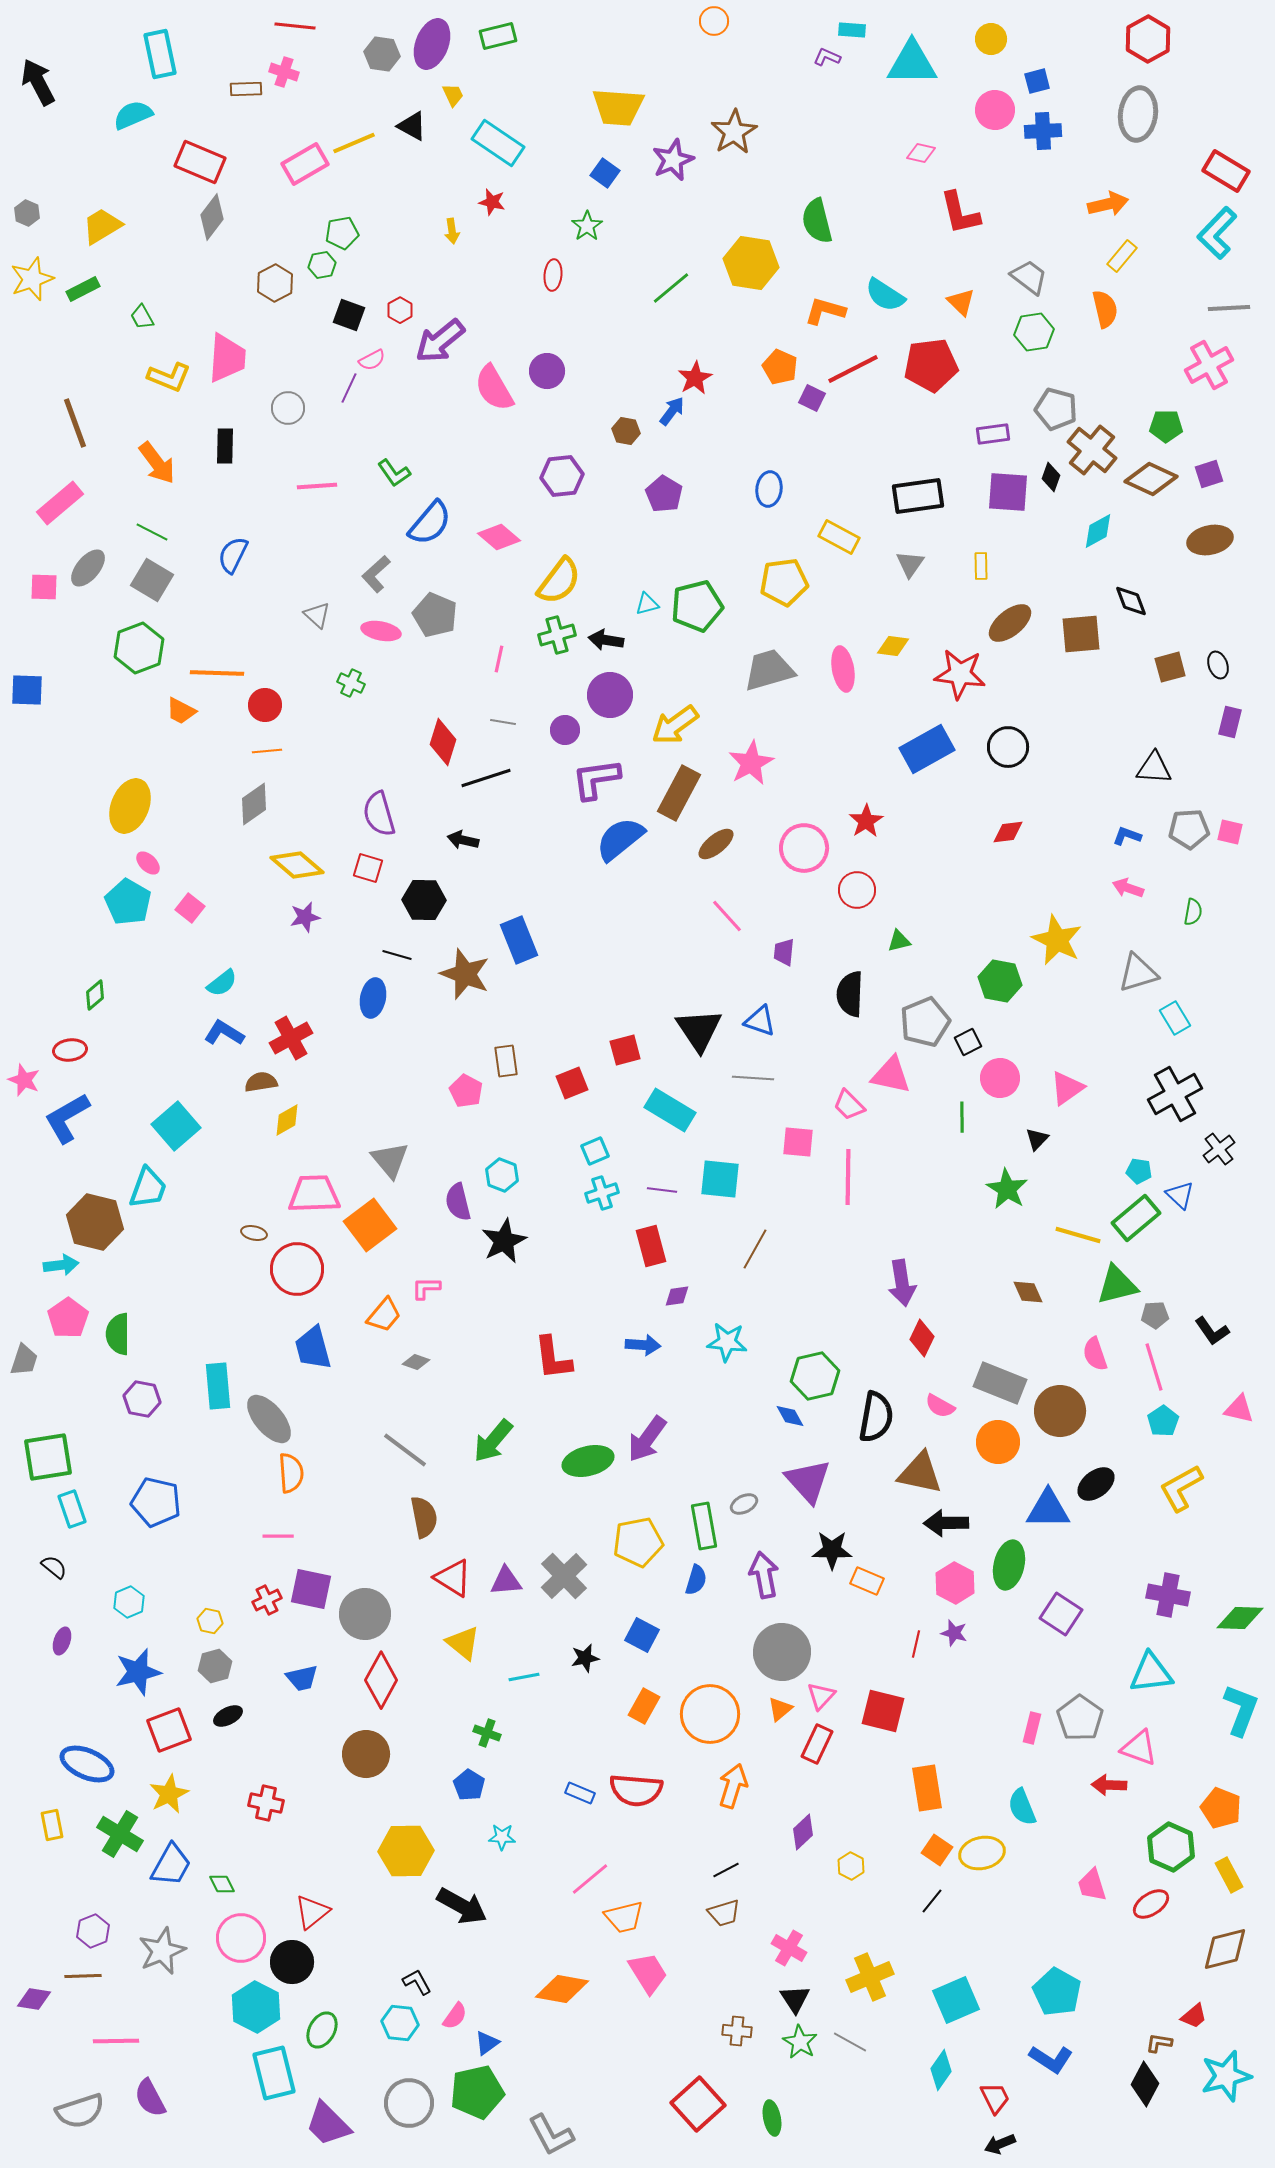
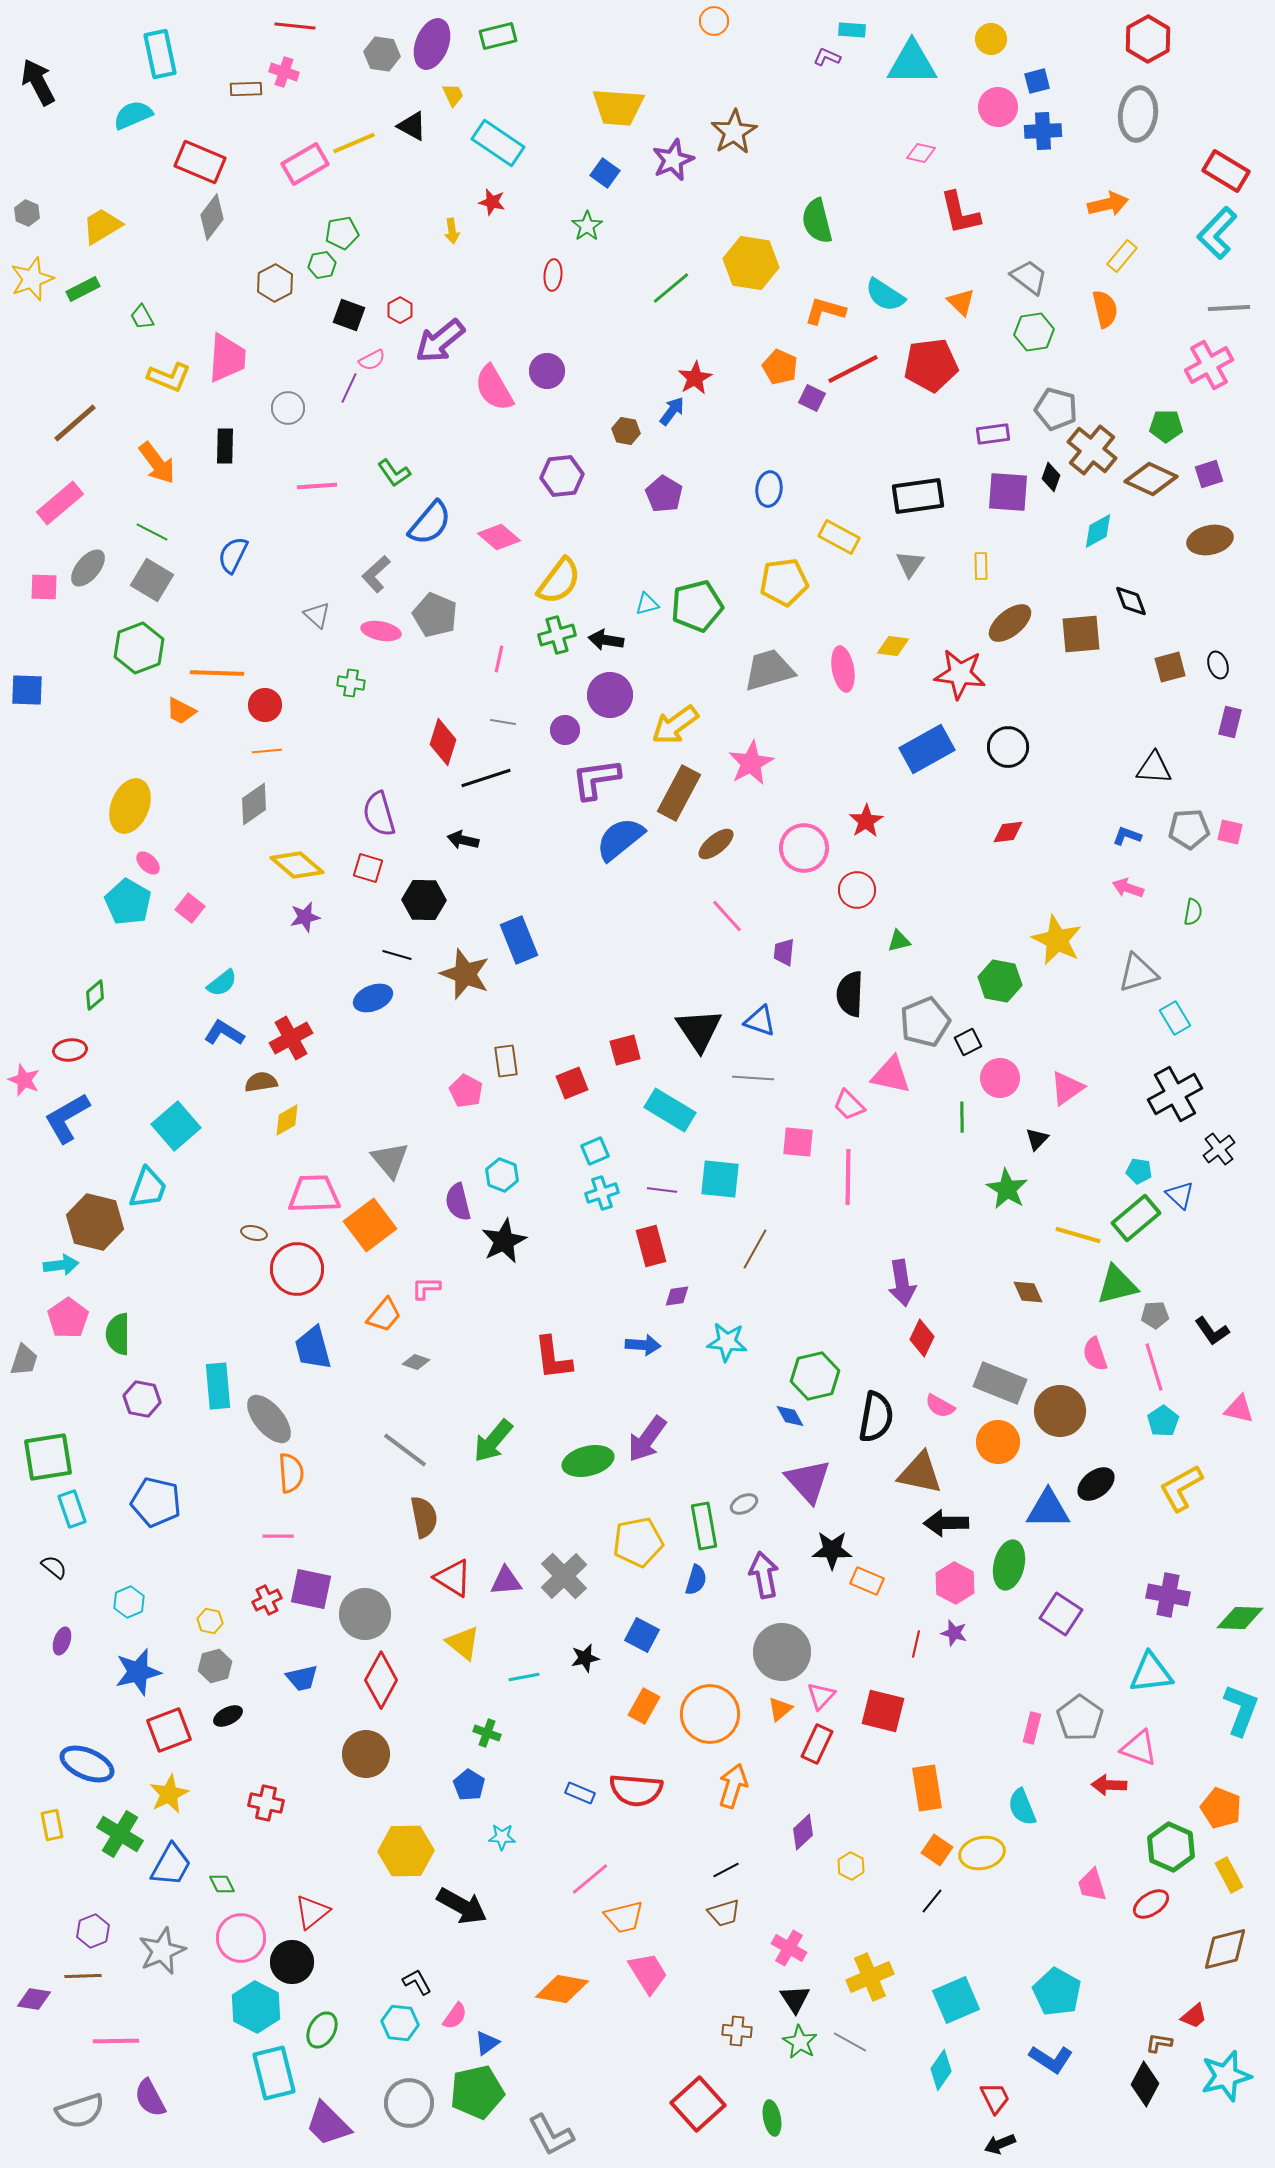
pink circle at (995, 110): moved 3 px right, 3 px up
brown line at (75, 423): rotated 69 degrees clockwise
green cross at (351, 683): rotated 16 degrees counterclockwise
blue ellipse at (373, 998): rotated 57 degrees clockwise
